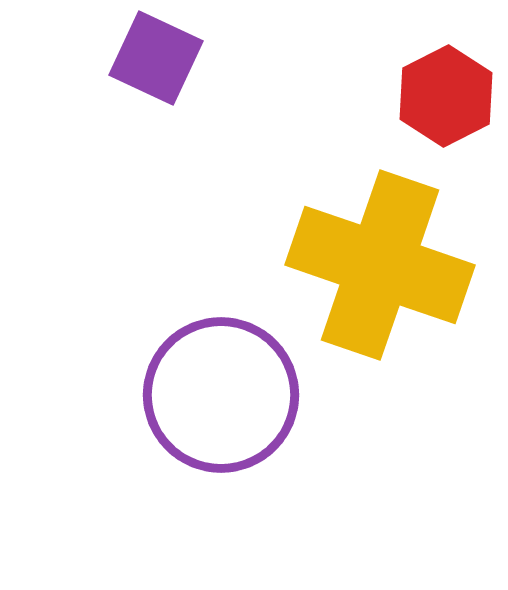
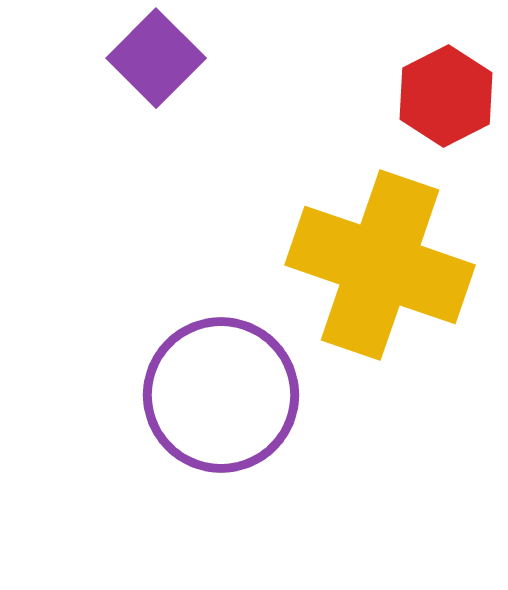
purple square: rotated 20 degrees clockwise
